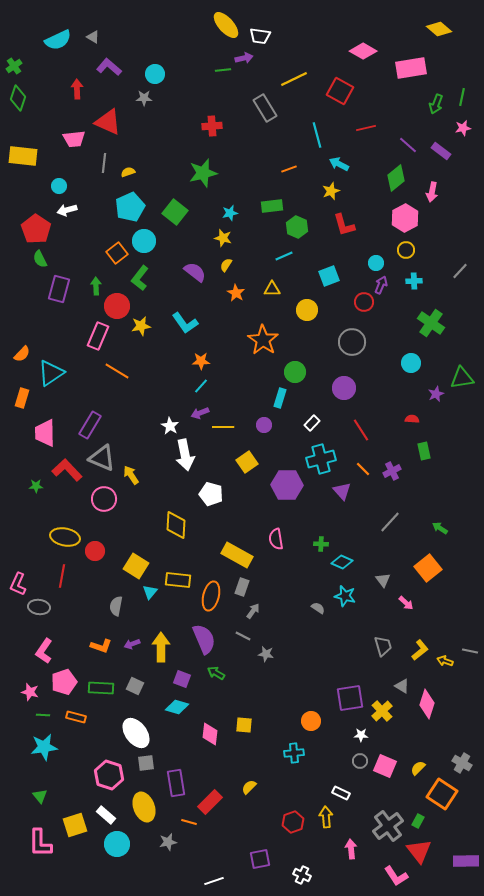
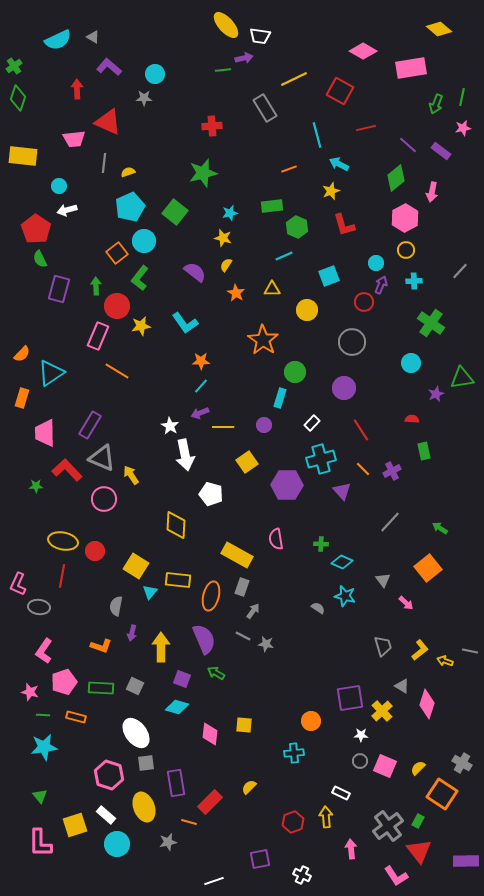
yellow ellipse at (65, 537): moved 2 px left, 4 px down
purple arrow at (132, 644): moved 11 px up; rotated 56 degrees counterclockwise
gray star at (266, 654): moved 10 px up
